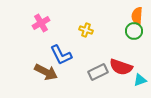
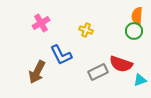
red semicircle: moved 3 px up
brown arrow: moved 9 px left; rotated 90 degrees clockwise
